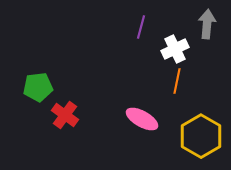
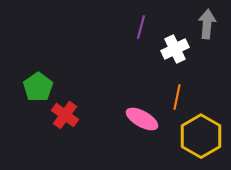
orange line: moved 16 px down
green pentagon: rotated 28 degrees counterclockwise
